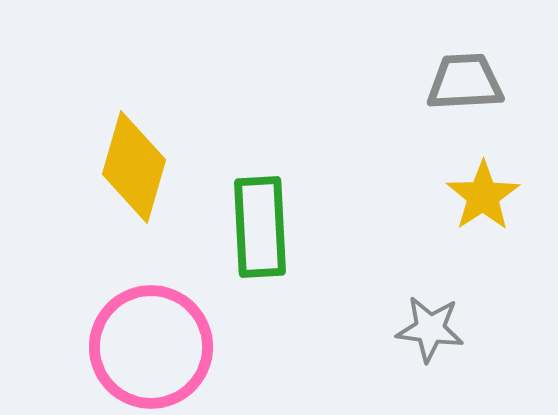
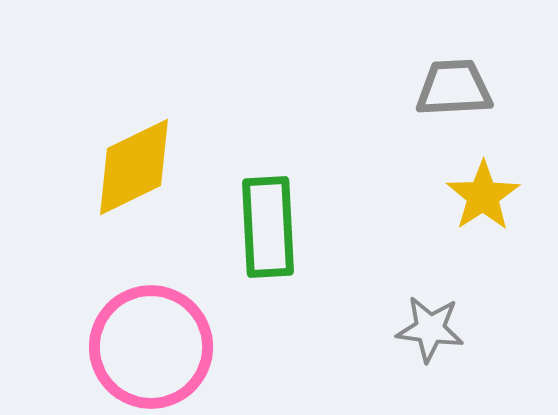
gray trapezoid: moved 11 px left, 6 px down
yellow diamond: rotated 48 degrees clockwise
green rectangle: moved 8 px right
